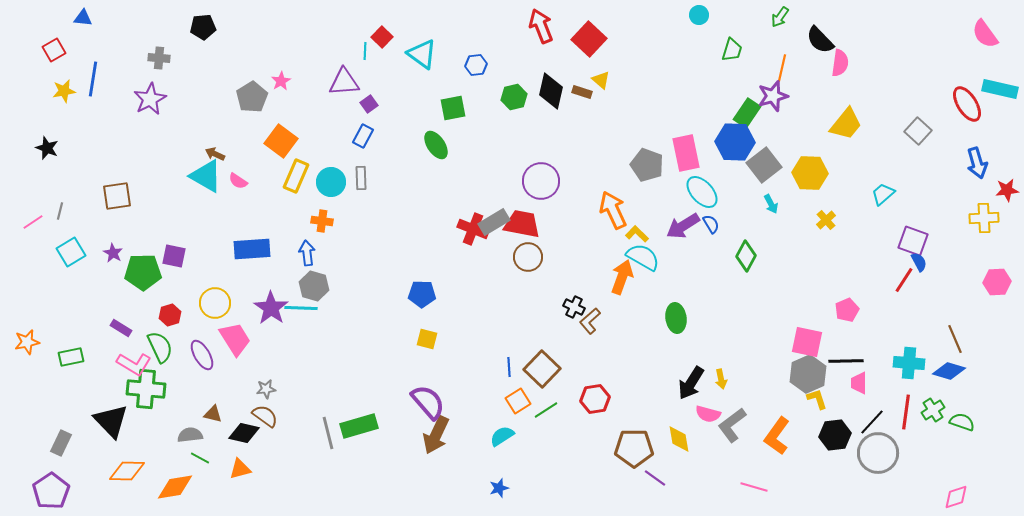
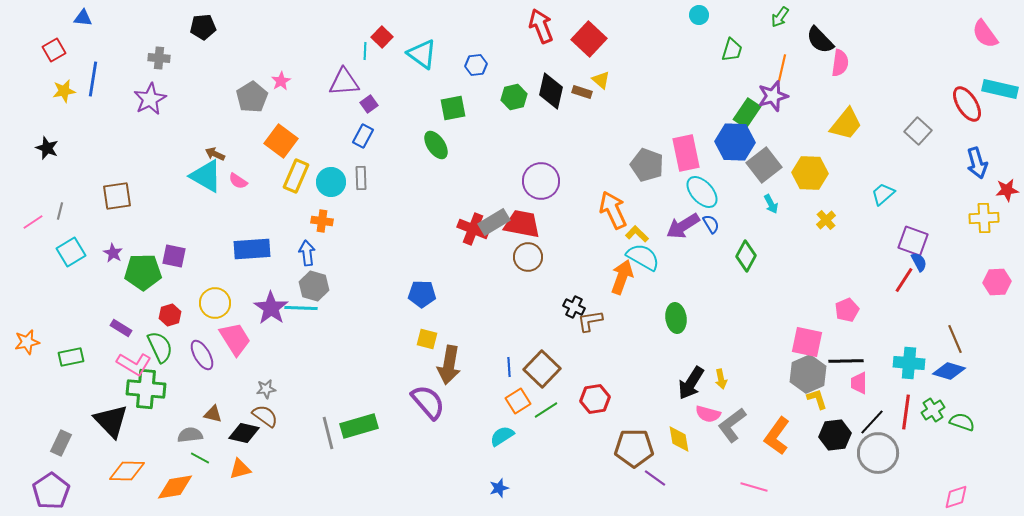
brown L-shape at (590, 321): rotated 32 degrees clockwise
brown arrow at (436, 435): moved 13 px right, 70 px up; rotated 15 degrees counterclockwise
